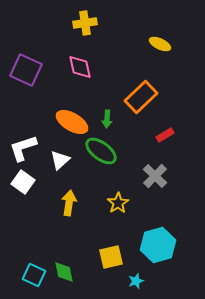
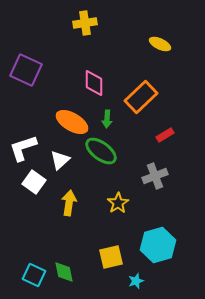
pink diamond: moved 14 px right, 16 px down; rotated 12 degrees clockwise
gray cross: rotated 25 degrees clockwise
white square: moved 11 px right
